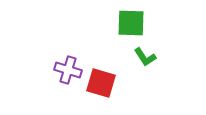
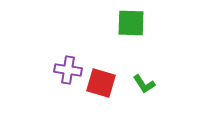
green L-shape: moved 1 px left, 27 px down
purple cross: rotated 8 degrees counterclockwise
